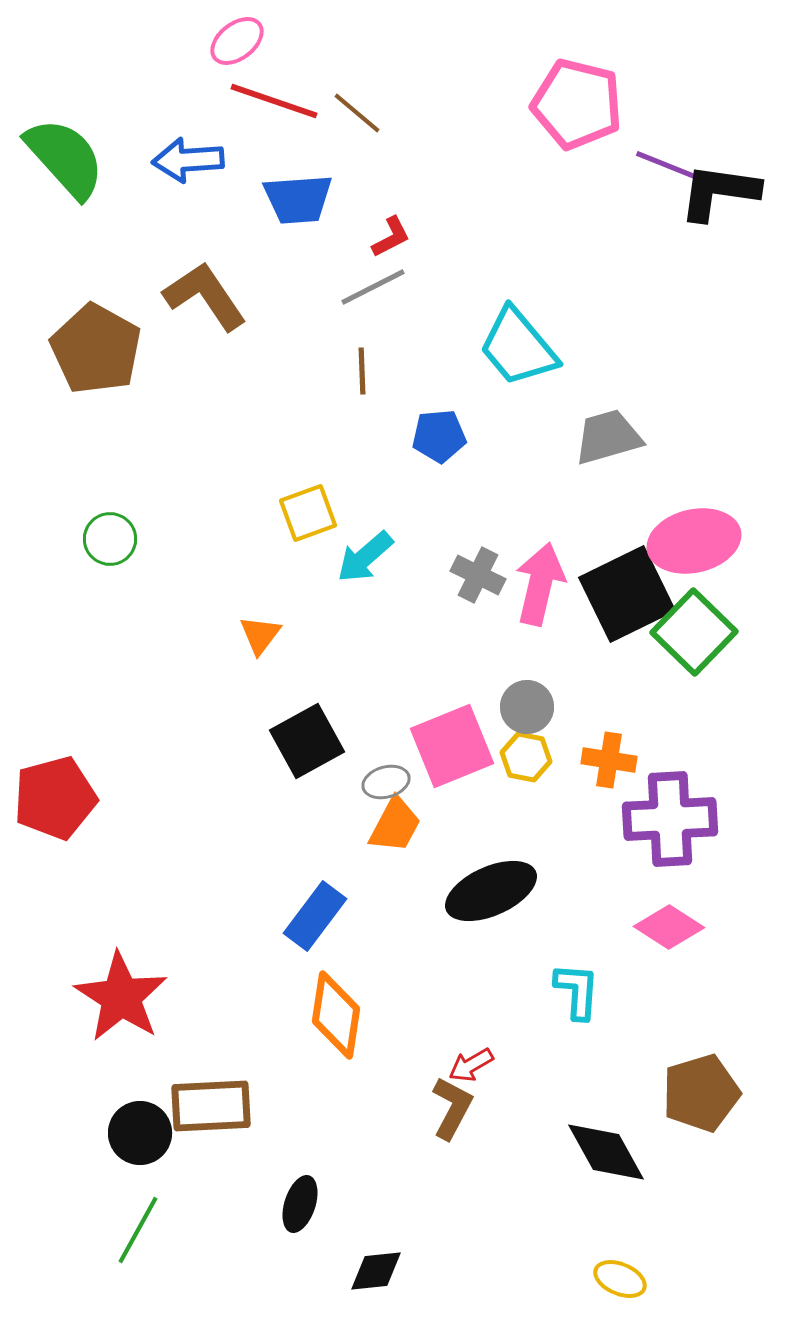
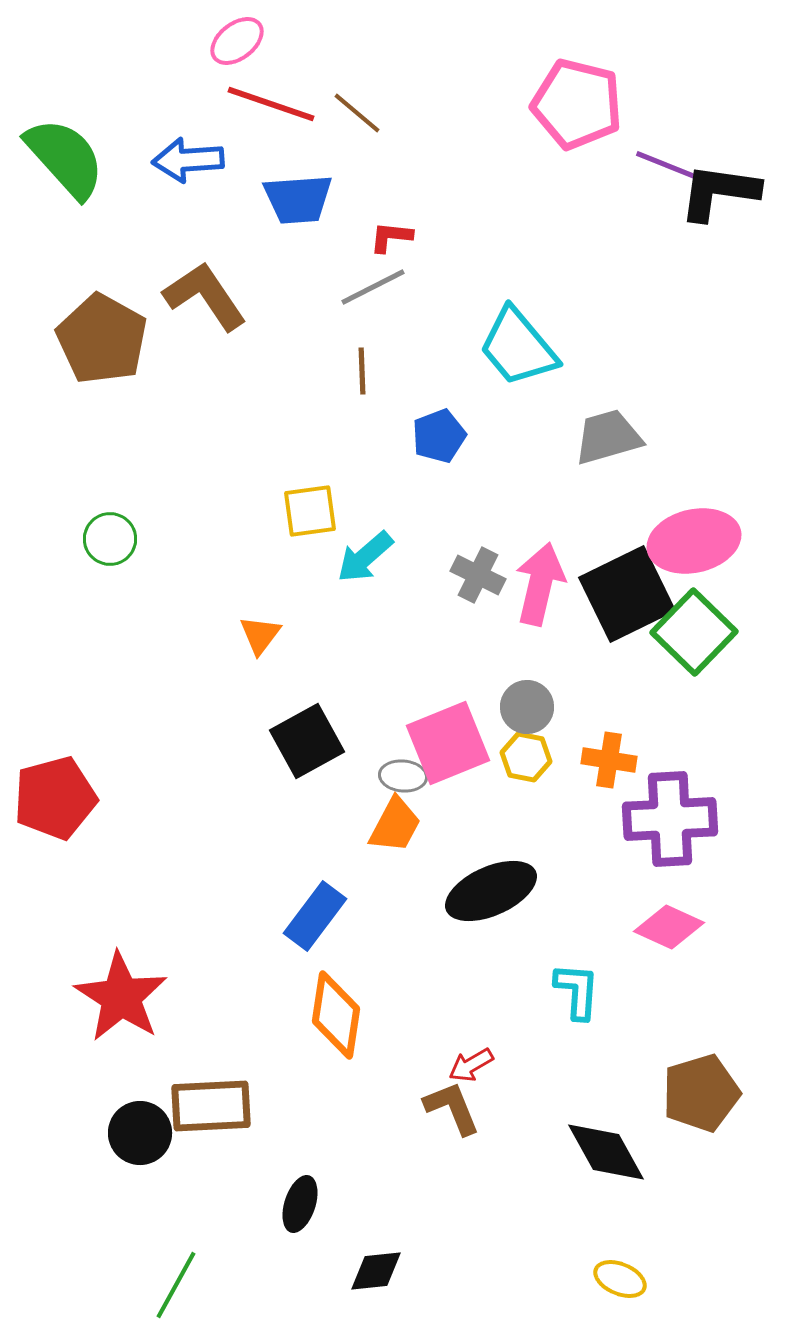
red line at (274, 101): moved 3 px left, 3 px down
red L-shape at (391, 237): rotated 147 degrees counterclockwise
brown pentagon at (96, 349): moved 6 px right, 10 px up
blue pentagon at (439, 436): rotated 16 degrees counterclockwise
yellow square at (308, 513): moved 2 px right, 2 px up; rotated 12 degrees clockwise
pink square at (452, 746): moved 4 px left, 3 px up
gray ellipse at (386, 782): moved 17 px right, 6 px up; rotated 21 degrees clockwise
pink diamond at (669, 927): rotated 8 degrees counterclockwise
brown L-shape at (452, 1108): rotated 50 degrees counterclockwise
green line at (138, 1230): moved 38 px right, 55 px down
